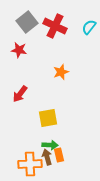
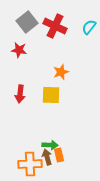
red arrow: rotated 30 degrees counterclockwise
yellow square: moved 3 px right, 23 px up; rotated 12 degrees clockwise
